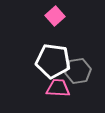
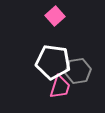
white pentagon: moved 1 px down
pink trapezoid: moved 2 px right, 1 px up; rotated 105 degrees clockwise
